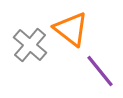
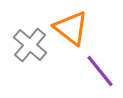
orange triangle: moved 1 px up
